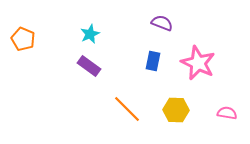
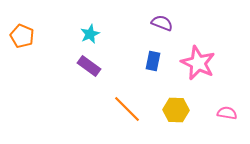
orange pentagon: moved 1 px left, 3 px up
